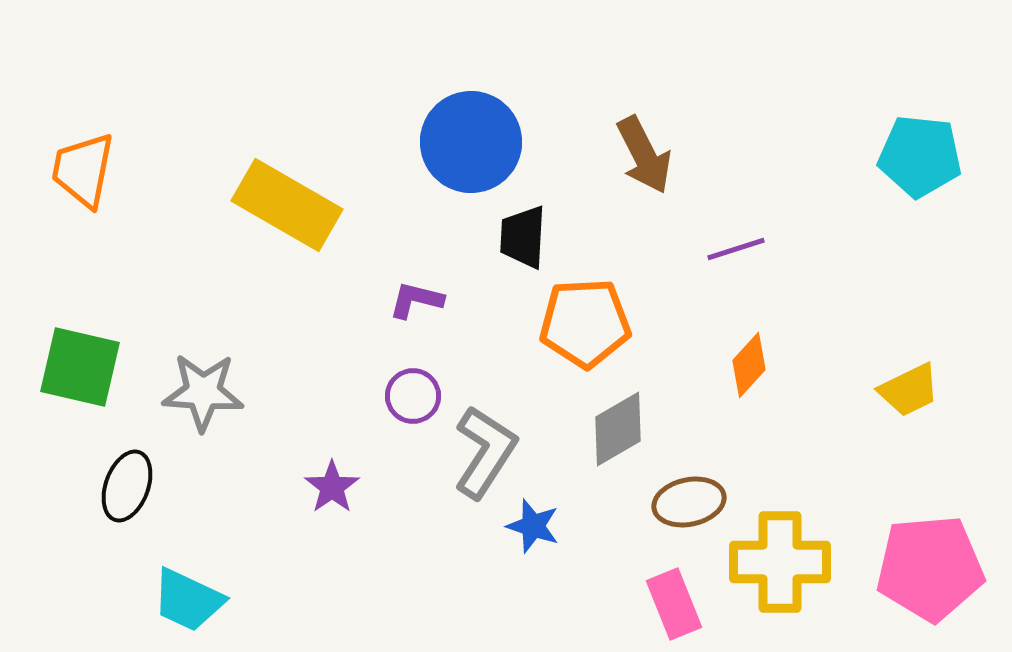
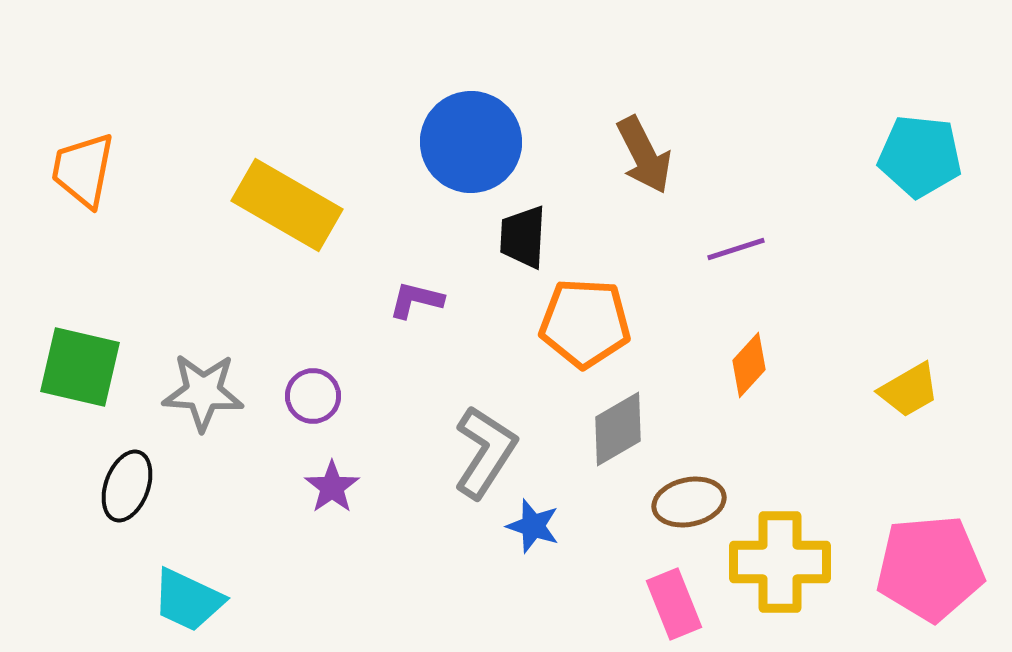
orange pentagon: rotated 6 degrees clockwise
yellow trapezoid: rotated 4 degrees counterclockwise
purple circle: moved 100 px left
